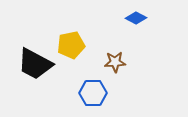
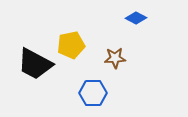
brown star: moved 4 px up
